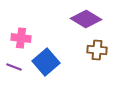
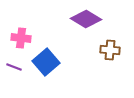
brown cross: moved 13 px right
